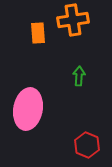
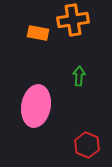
orange rectangle: rotated 75 degrees counterclockwise
pink ellipse: moved 8 px right, 3 px up
